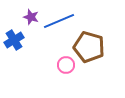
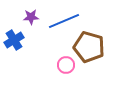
purple star: rotated 21 degrees counterclockwise
blue line: moved 5 px right
